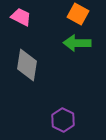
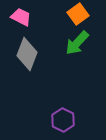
orange square: rotated 25 degrees clockwise
green arrow: rotated 48 degrees counterclockwise
gray diamond: moved 11 px up; rotated 12 degrees clockwise
